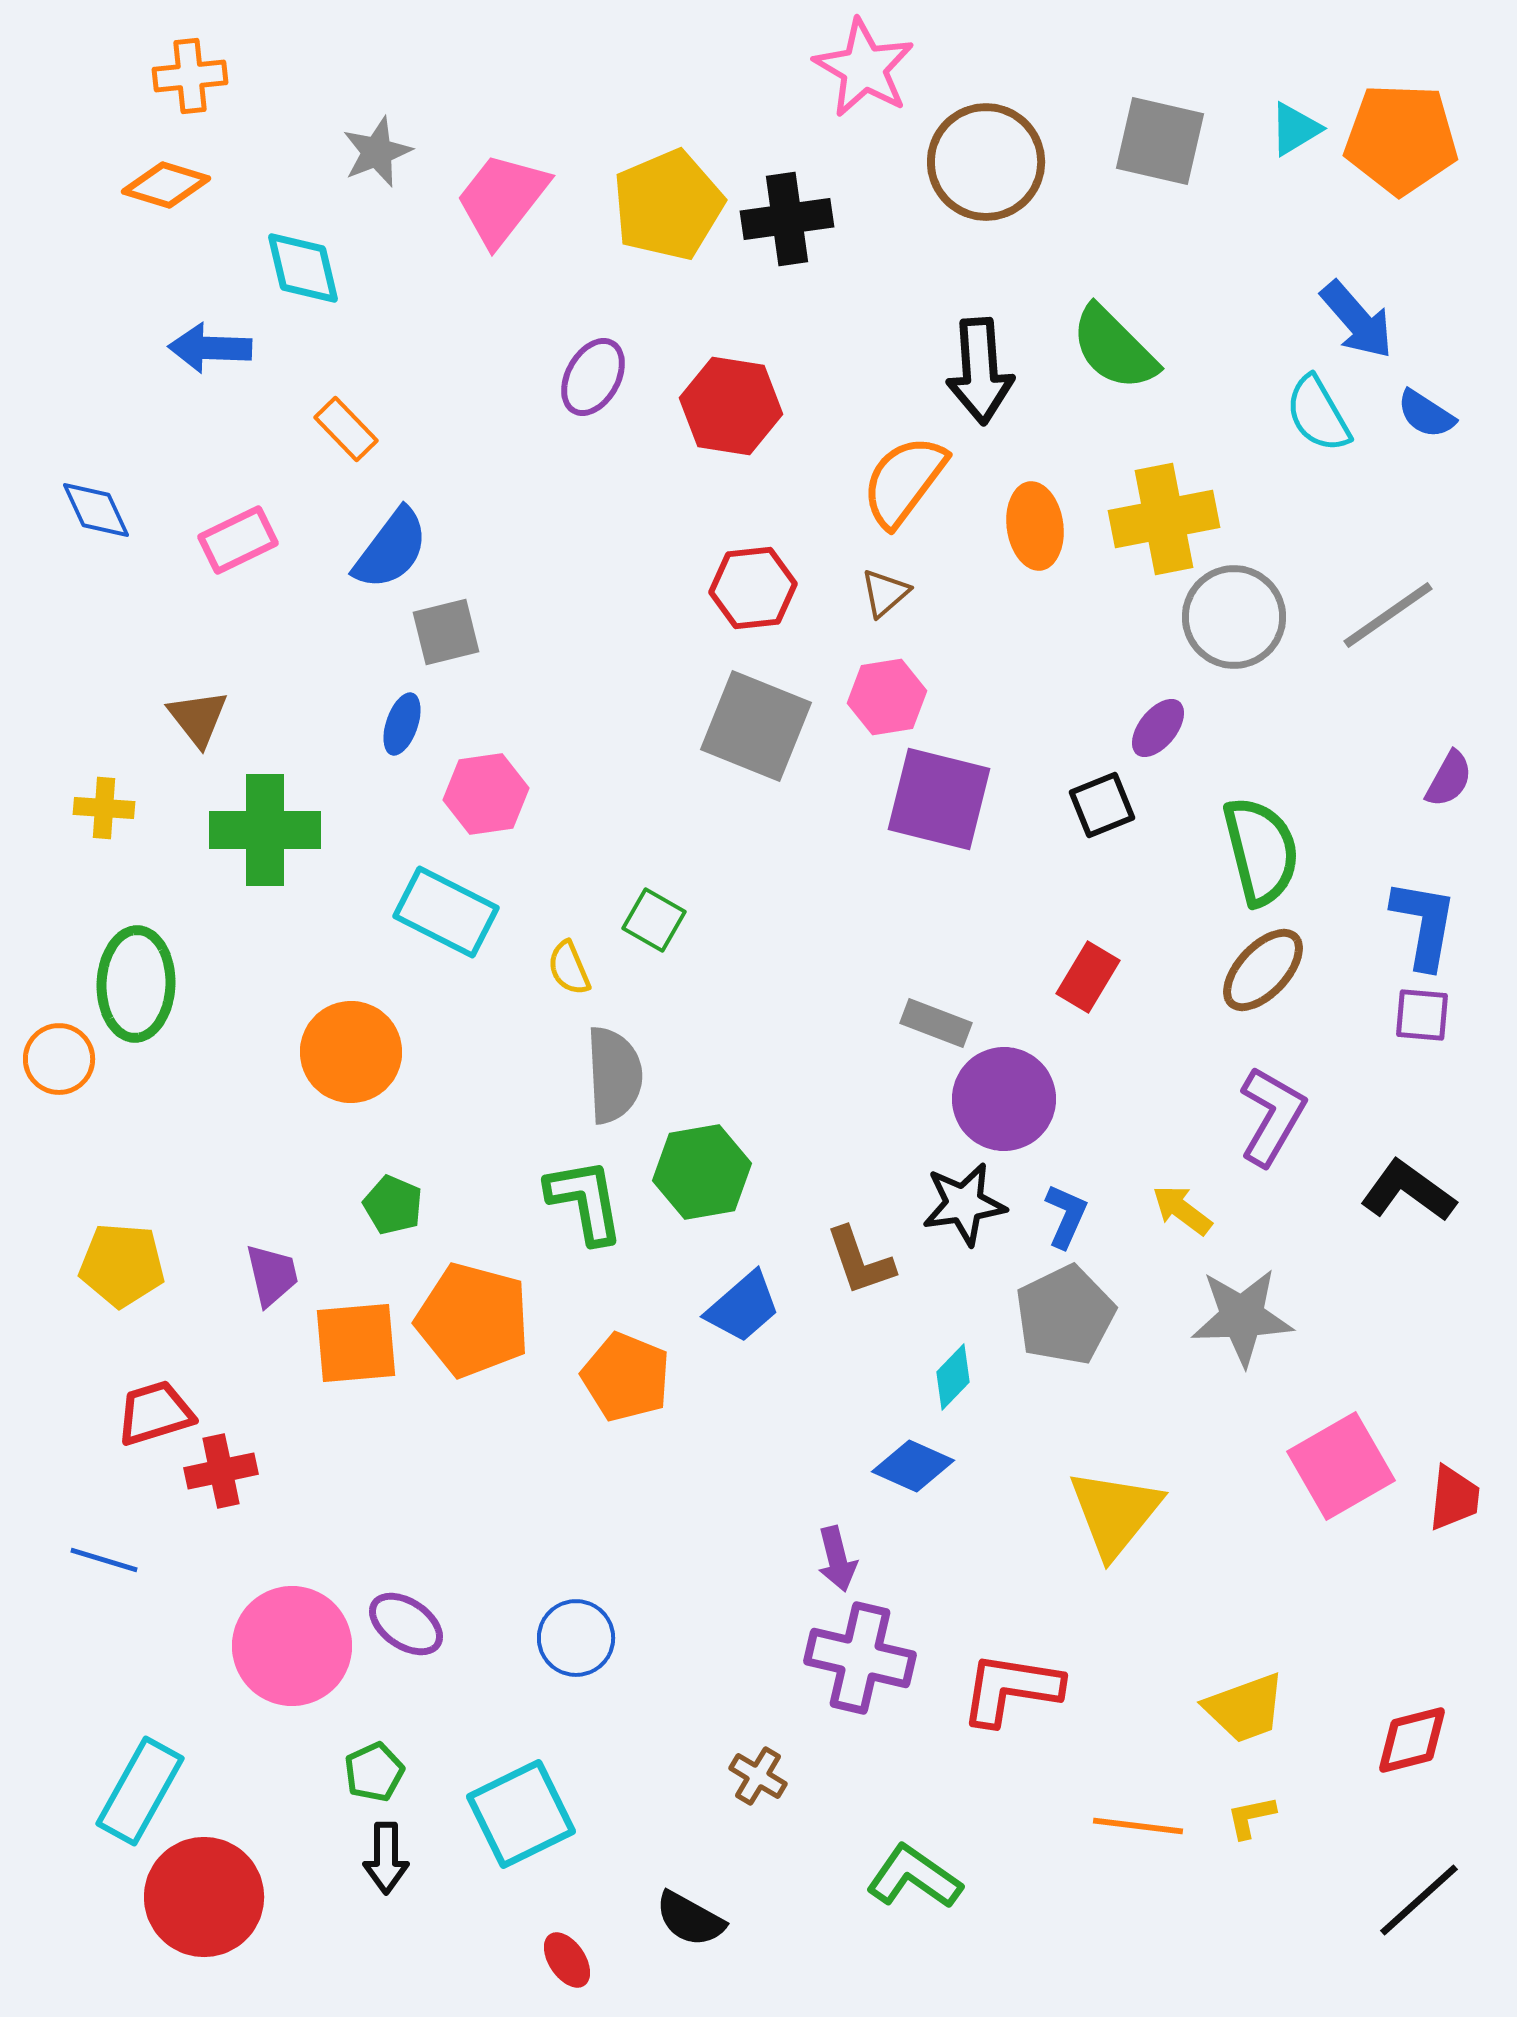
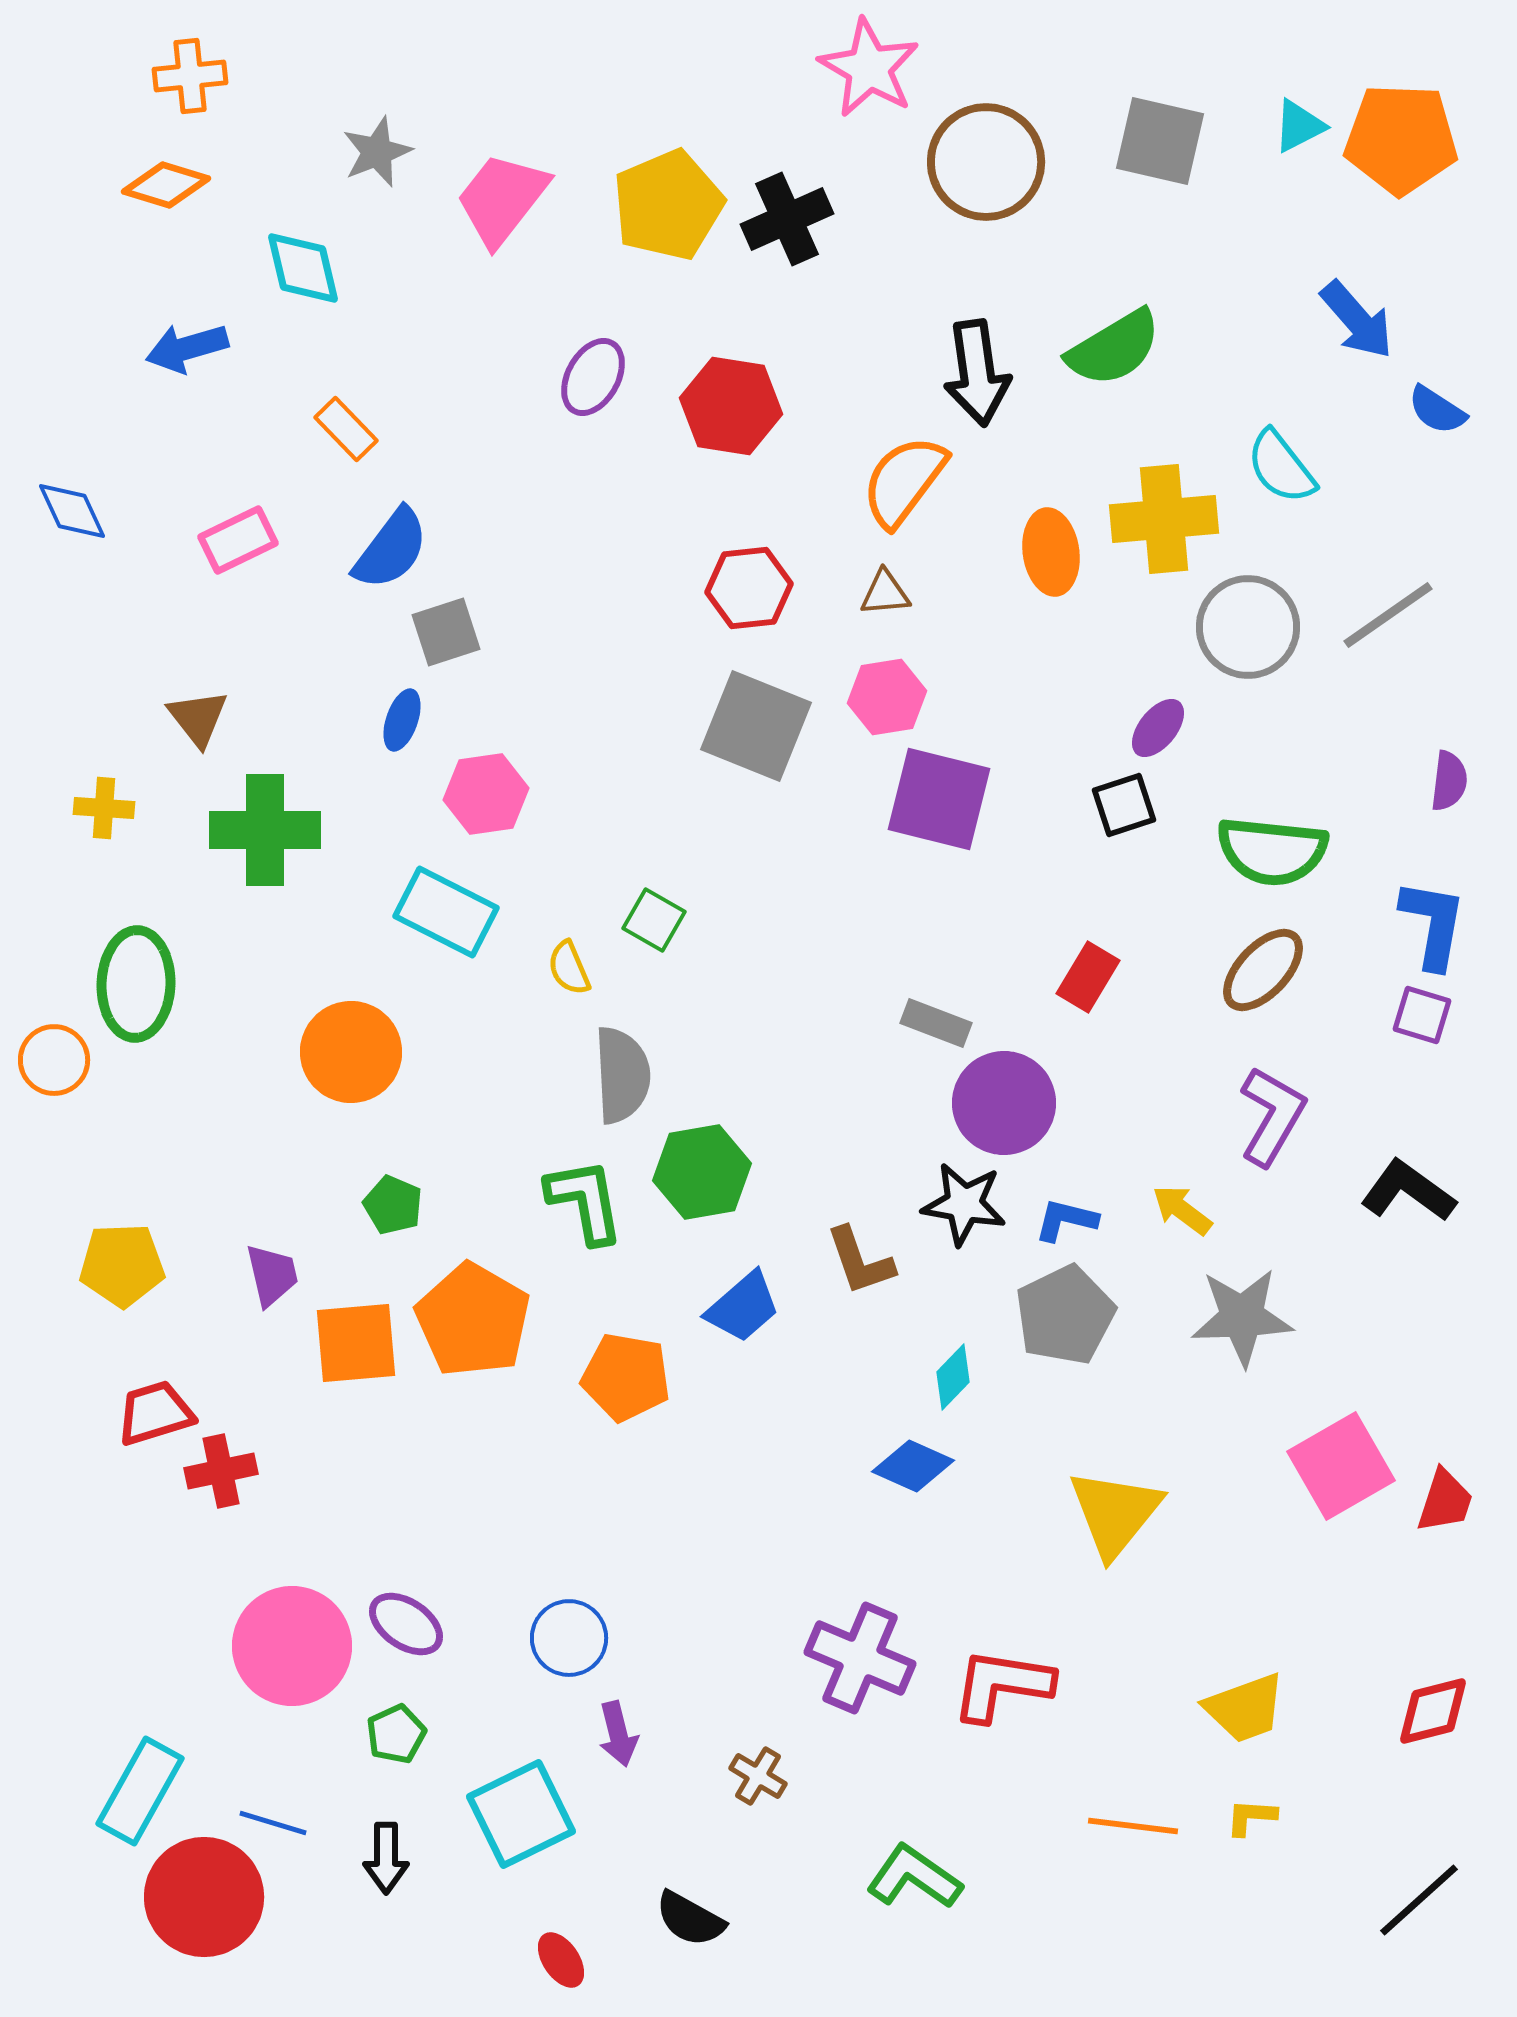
pink star at (864, 68): moved 5 px right
cyan triangle at (1295, 129): moved 4 px right, 3 px up; rotated 4 degrees clockwise
black cross at (787, 219): rotated 16 degrees counterclockwise
blue arrow at (210, 348): moved 23 px left; rotated 18 degrees counterclockwise
green semicircle at (1114, 348): rotated 76 degrees counterclockwise
black arrow at (980, 371): moved 3 px left, 2 px down; rotated 4 degrees counterclockwise
cyan semicircle at (1318, 414): moved 37 px left, 53 px down; rotated 8 degrees counterclockwise
blue semicircle at (1426, 414): moved 11 px right, 4 px up
blue diamond at (96, 510): moved 24 px left, 1 px down
yellow cross at (1164, 519): rotated 6 degrees clockwise
orange ellipse at (1035, 526): moved 16 px right, 26 px down
red hexagon at (753, 588): moved 4 px left
brown triangle at (885, 593): rotated 36 degrees clockwise
gray circle at (1234, 617): moved 14 px right, 10 px down
gray square at (446, 632): rotated 4 degrees counterclockwise
blue ellipse at (402, 724): moved 4 px up
purple semicircle at (1449, 779): moved 2 px down; rotated 22 degrees counterclockwise
black square at (1102, 805): moved 22 px right; rotated 4 degrees clockwise
green semicircle at (1261, 851): moved 11 px right; rotated 110 degrees clockwise
blue L-shape at (1424, 924): moved 9 px right
purple square at (1422, 1015): rotated 12 degrees clockwise
orange circle at (59, 1059): moved 5 px left, 1 px down
gray semicircle at (614, 1075): moved 8 px right
purple circle at (1004, 1099): moved 4 px down
black star at (964, 1204): rotated 18 degrees clockwise
blue L-shape at (1066, 1216): moved 4 px down; rotated 100 degrees counterclockwise
yellow pentagon at (122, 1265): rotated 6 degrees counterclockwise
orange pentagon at (473, 1320): rotated 15 degrees clockwise
orange pentagon at (626, 1377): rotated 12 degrees counterclockwise
red trapezoid at (1454, 1498): moved 9 px left, 3 px down; rotated 12 degrees clockwise
purple arrow at (837, 1559): moved 219 px left, 175 px down
blue line at (104, 1560): moved 169 px right, 263 px down
blue circle at (576, 1638): moved 7 px left
purple cross at (860, 1658): rotated 10 degrees clockwise
red L-shape at (1011, 1689): moved 9 px left, 4 px up
red diamond at (1412, 1740): moved 21 px right, 29 px up
green pentagon at (374, 1772): moved 22 px right, 38 px up
yellow L-shape at (1251, 1817): rotated 16 degrees clockwise
orange line at (1138, 1826): moved 5 px left
red ellipse at (567, 1960): moved 6 px left
